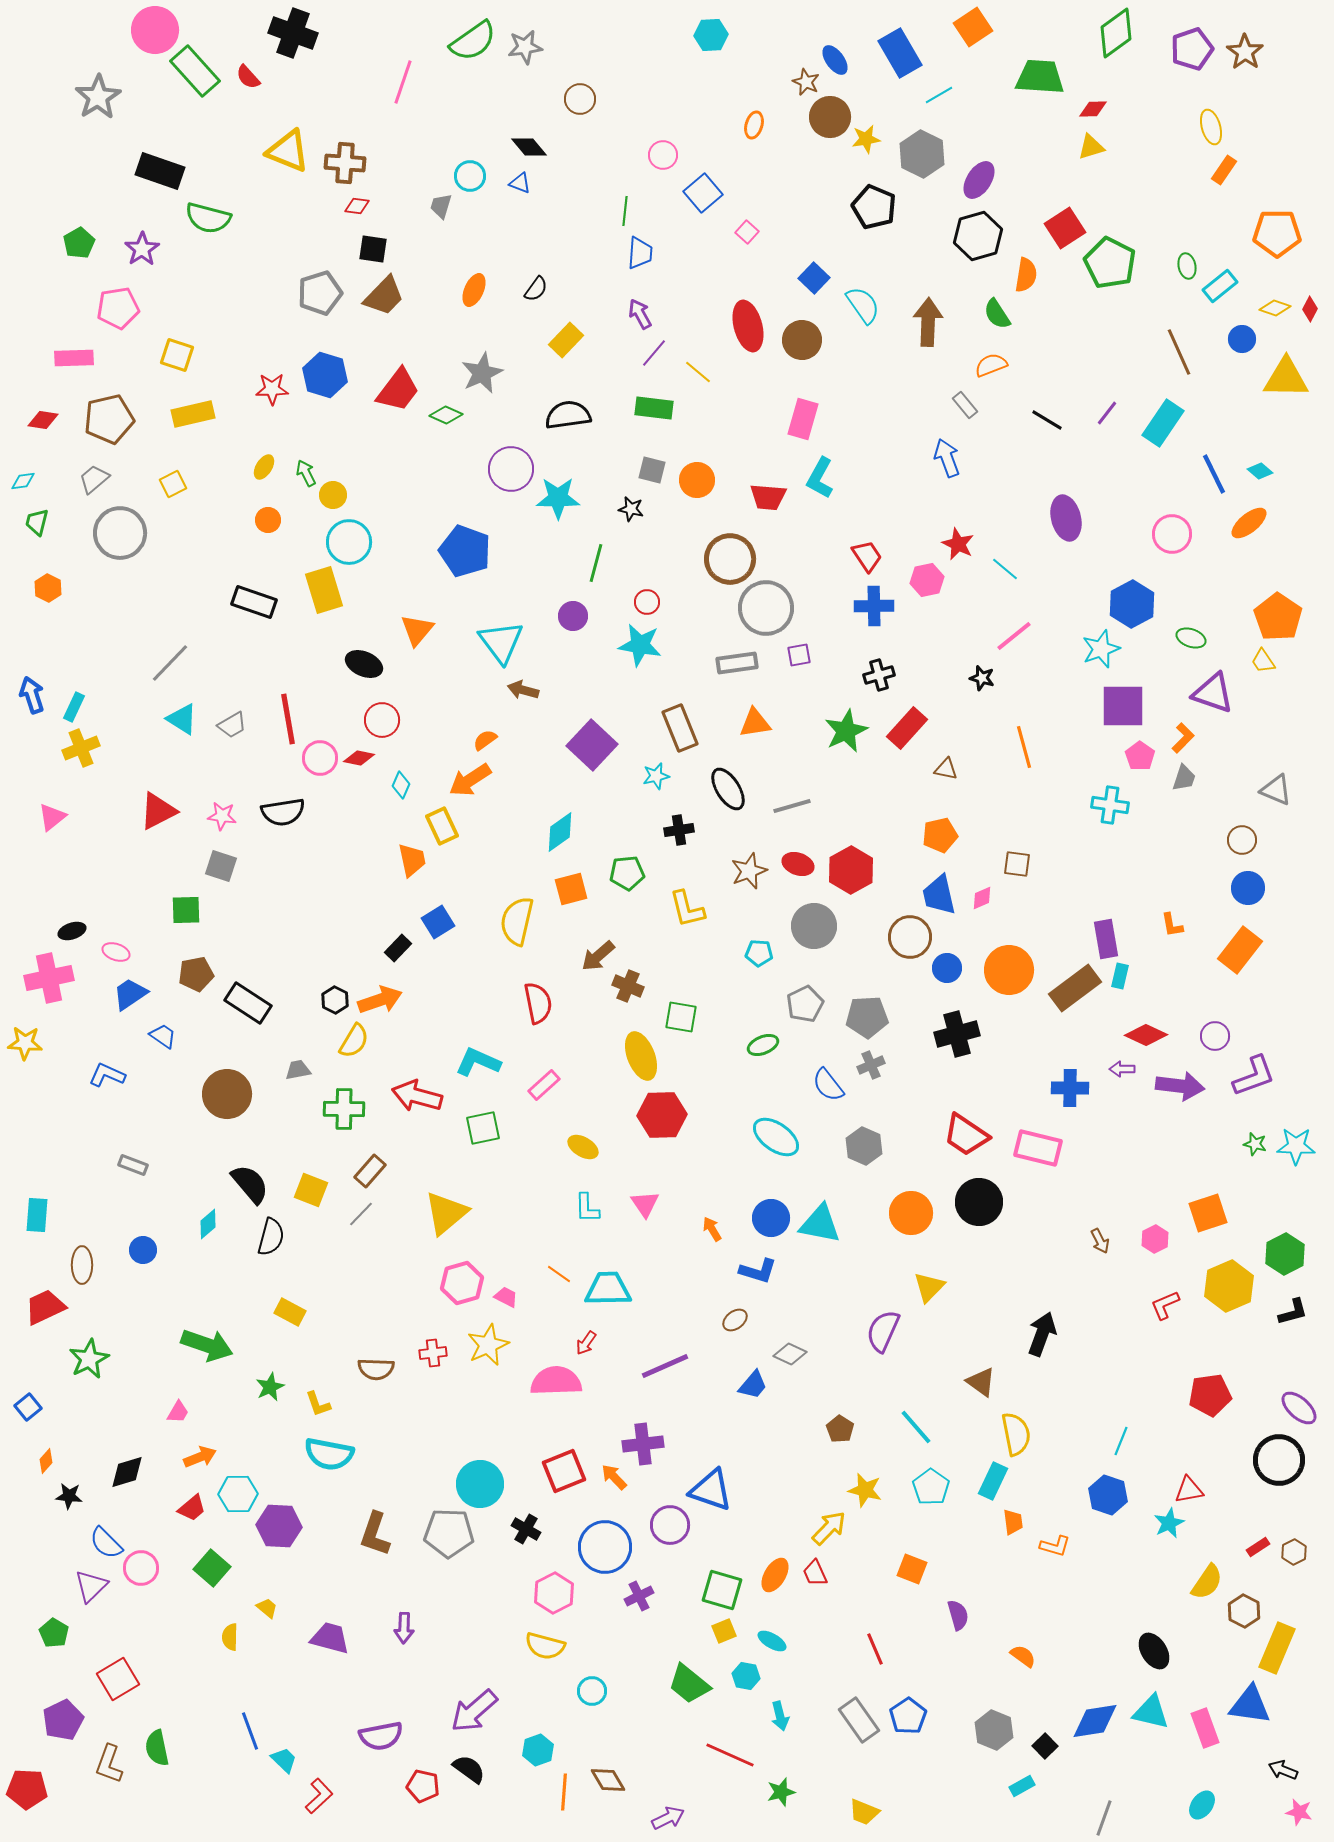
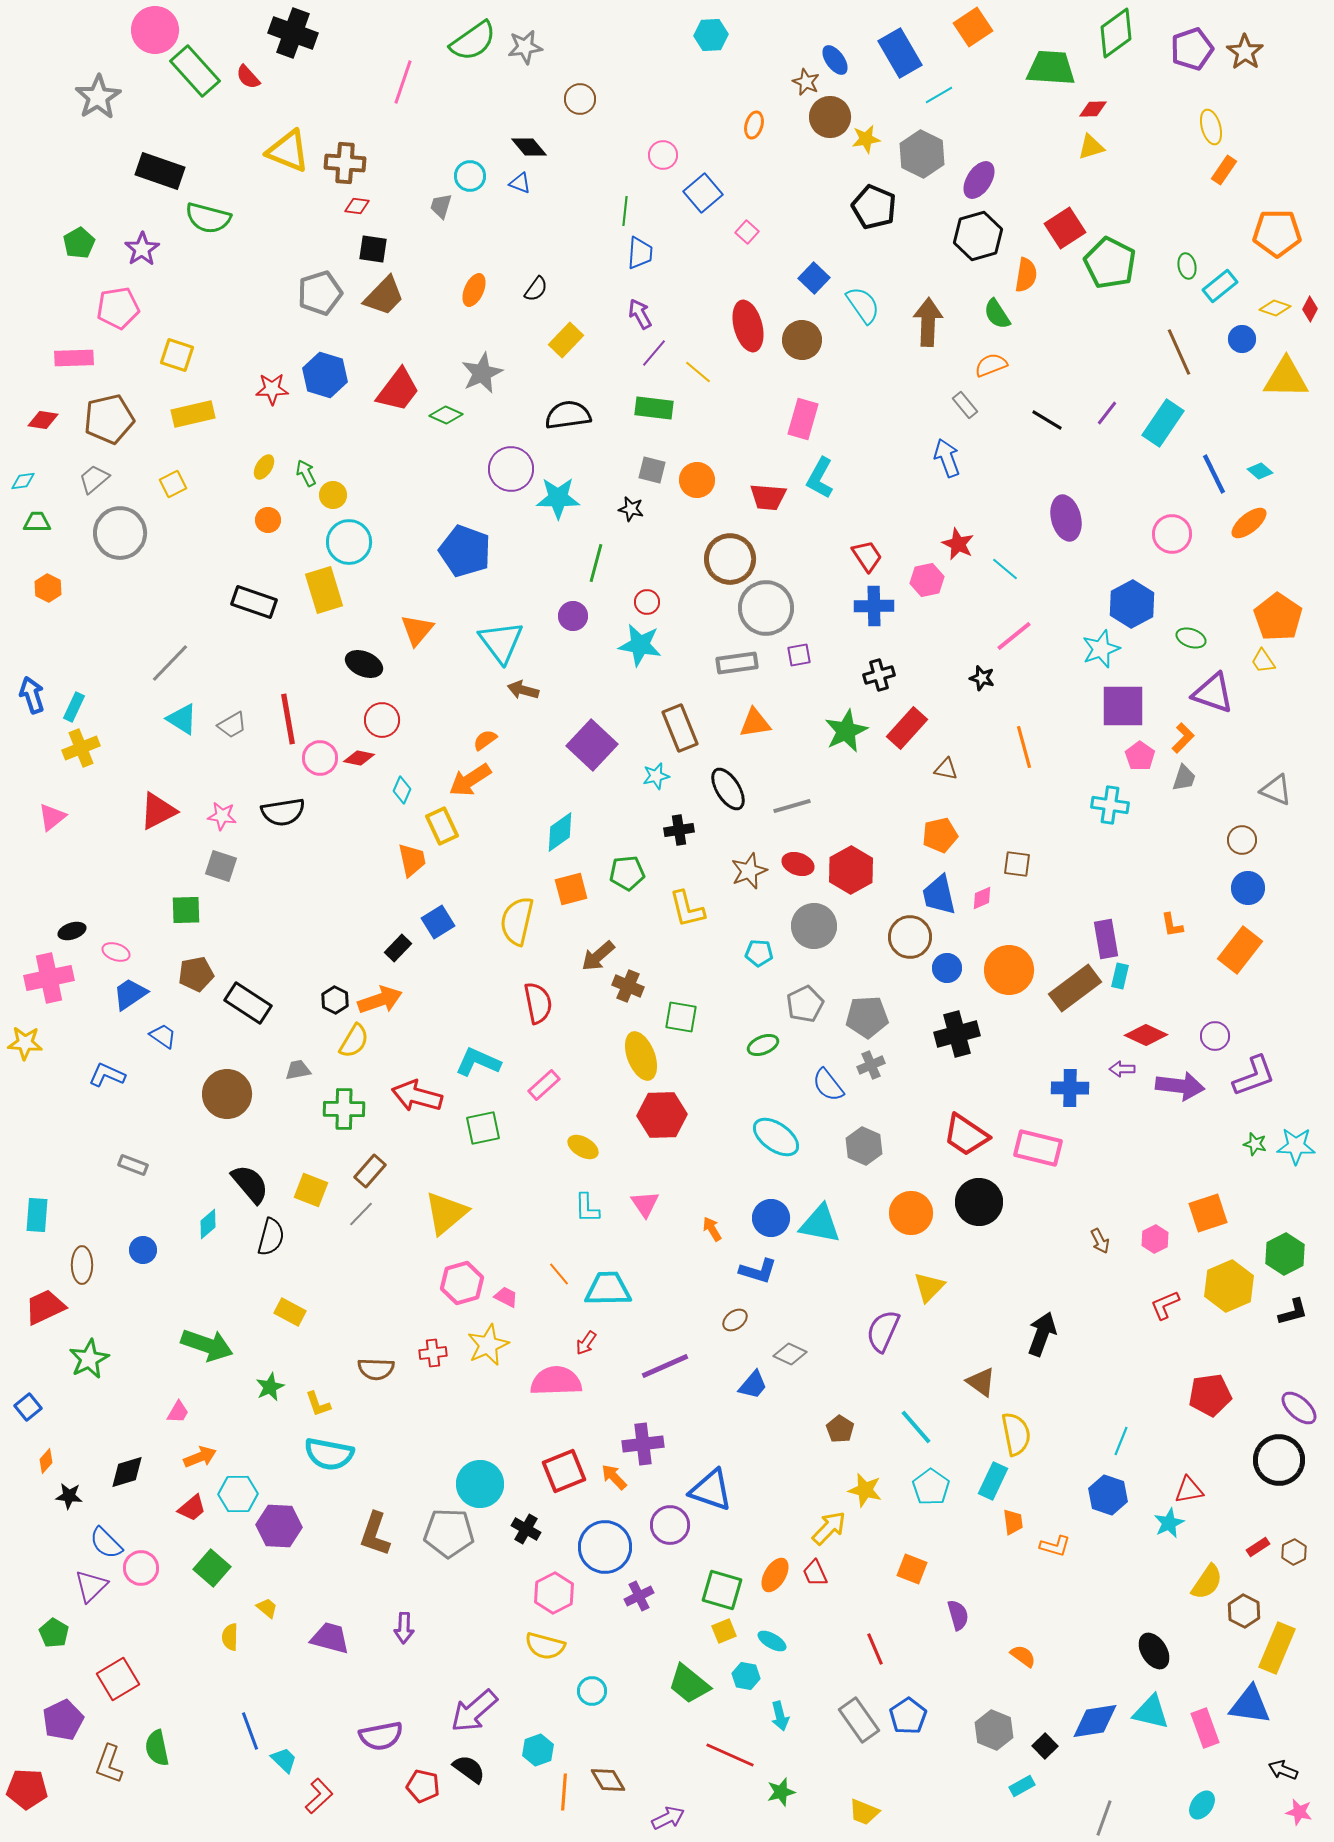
green trapezoid at (1040, 77): moved 11 px right, 9 px up
green trapezoid at (37, 522): rotated 76 degrees clockwise
cyan diamond at (401, 785): moved 1 px right, 5 px down
orange line at (559, 1274): rotated 15 degrees clockwise
